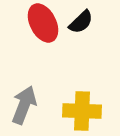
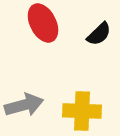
black semicircle: moved 18 px right, 12 px down
gray arrow: rotated 54 degrees clockwise
